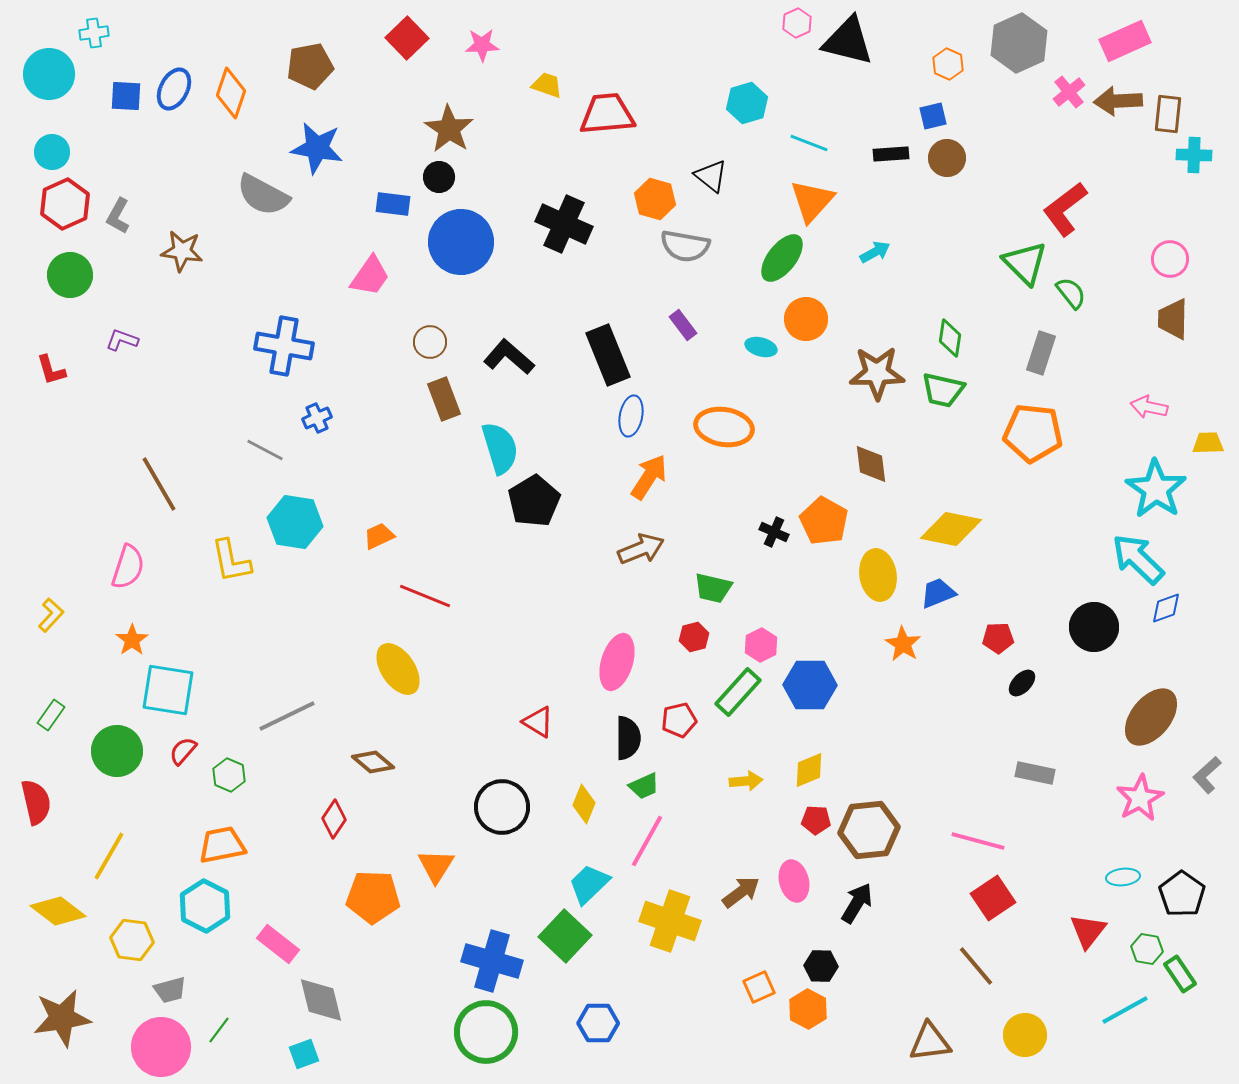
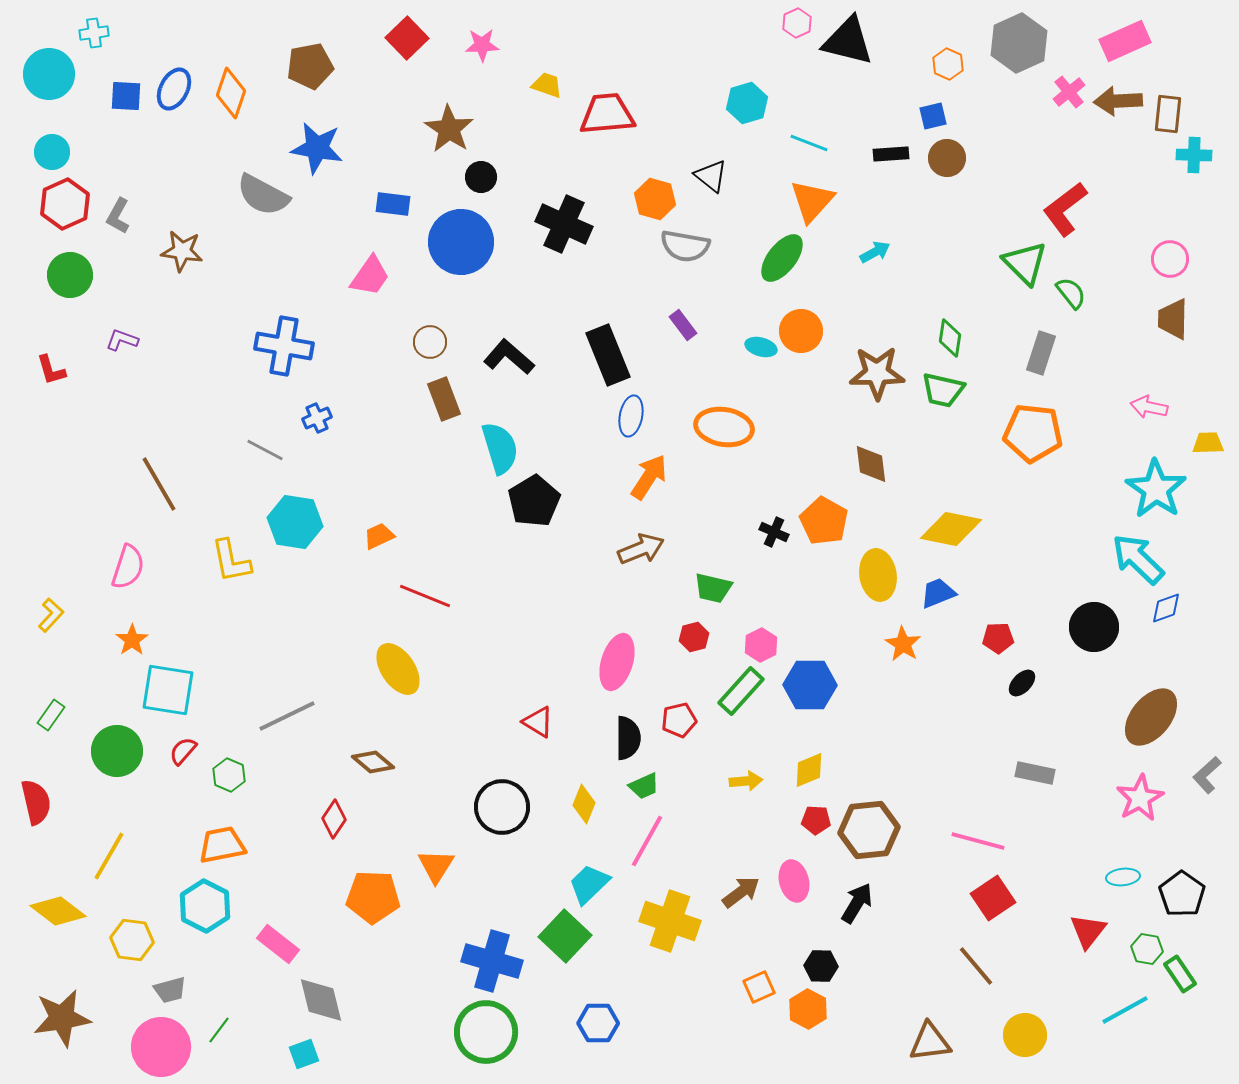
black circle at (439, 177): moved 42 px right
orange circle at (806, 319): moved 5 px left, 12 px down
green rectangle at (738, 692): moved 3 px right, 1 px up
